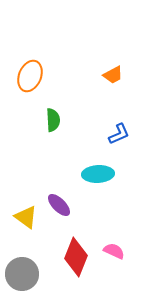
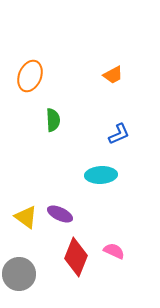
cyan ellipse: moved 3 px right, 1 px down
purple ellipse: moved 1 px right, 9 px down; rotated 20 degrees counterclockwise
gray circle: moved 3 px left
